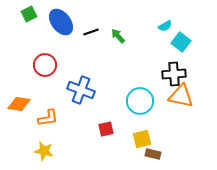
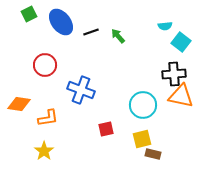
cyan semicircle: rotated 24 degrees clockwise
cyan circle: moved 3 px right, 4 px down
yellow star: rotated 24 degrees clockwise
